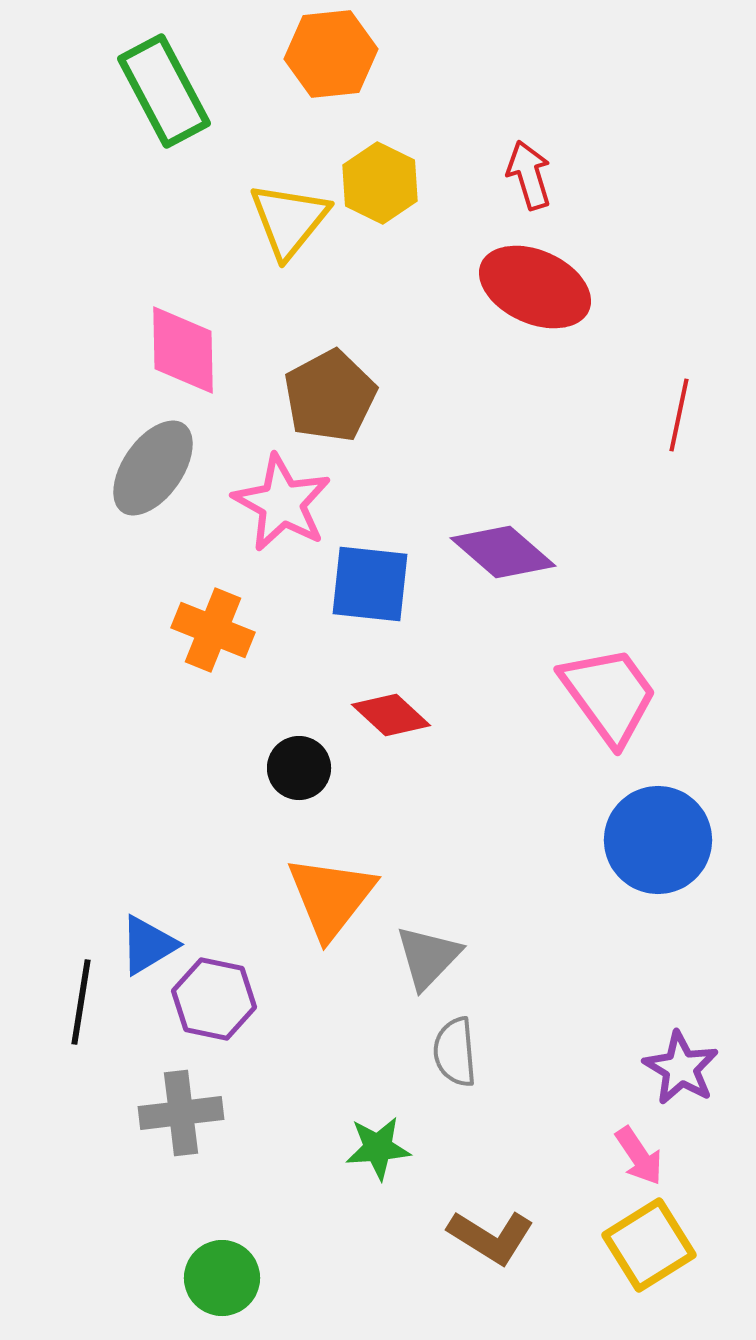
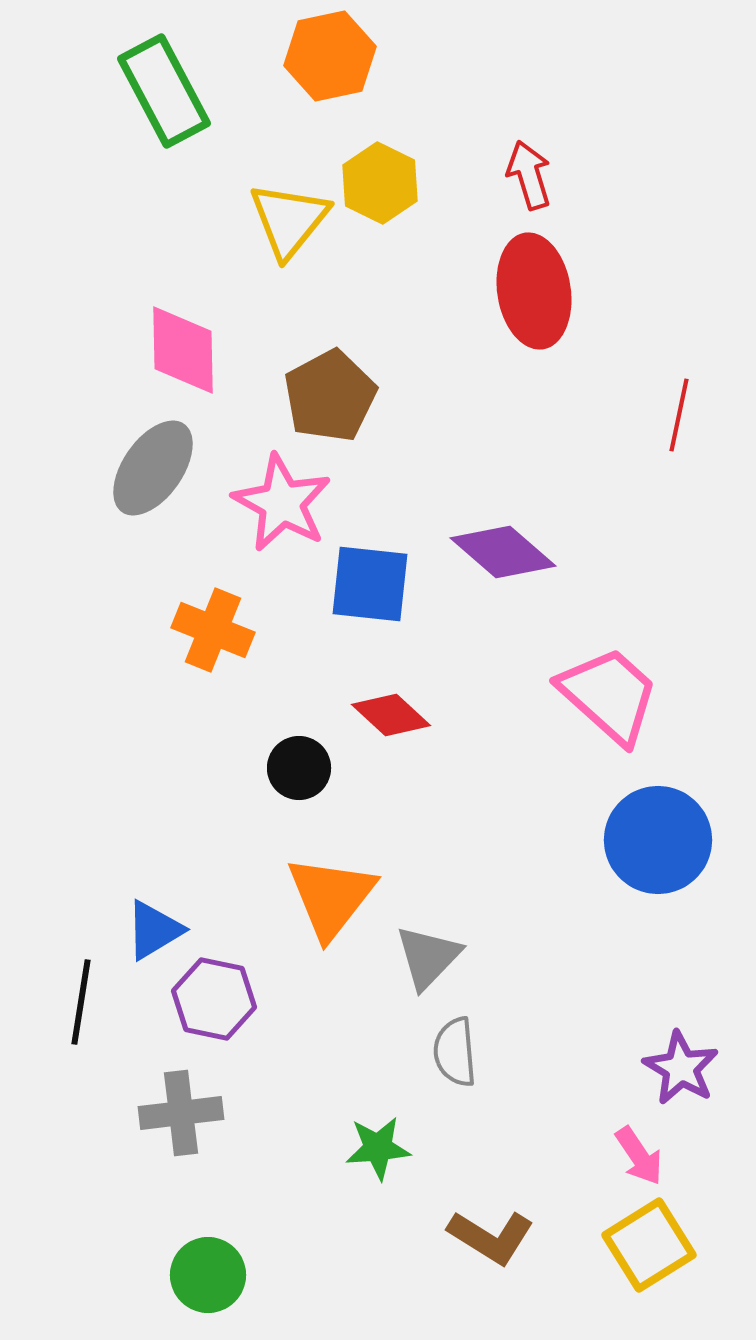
orange hexagon: moved 1 px left, 2 px down; rotated 6 degrees counterclockwise
red ellipse: moved 1 px left, 4 px down; rotated 57 degrees clockwise
pink trapezoid: rotated 12 degrees counterclockwise
blue triangle: moved 6 px right, 15 px up
green circle: moved 14 px left, 3 px up
